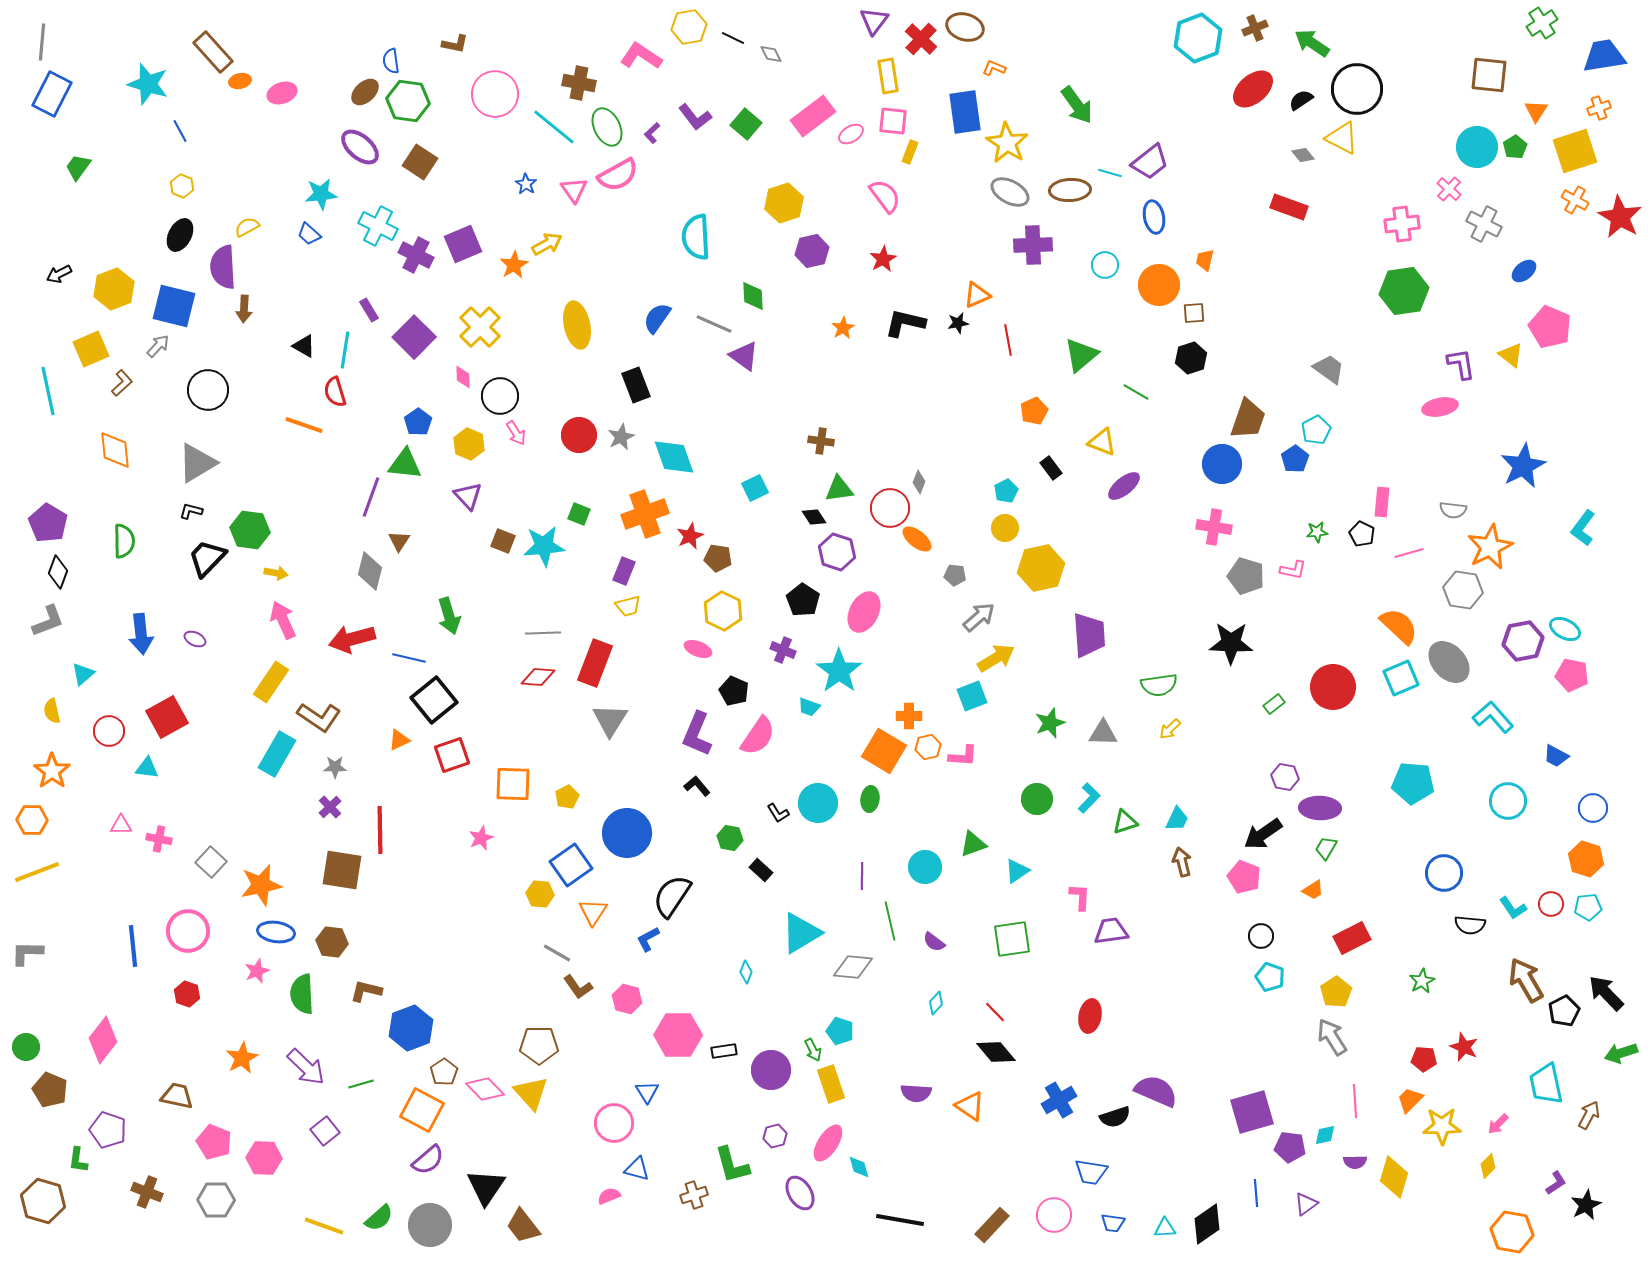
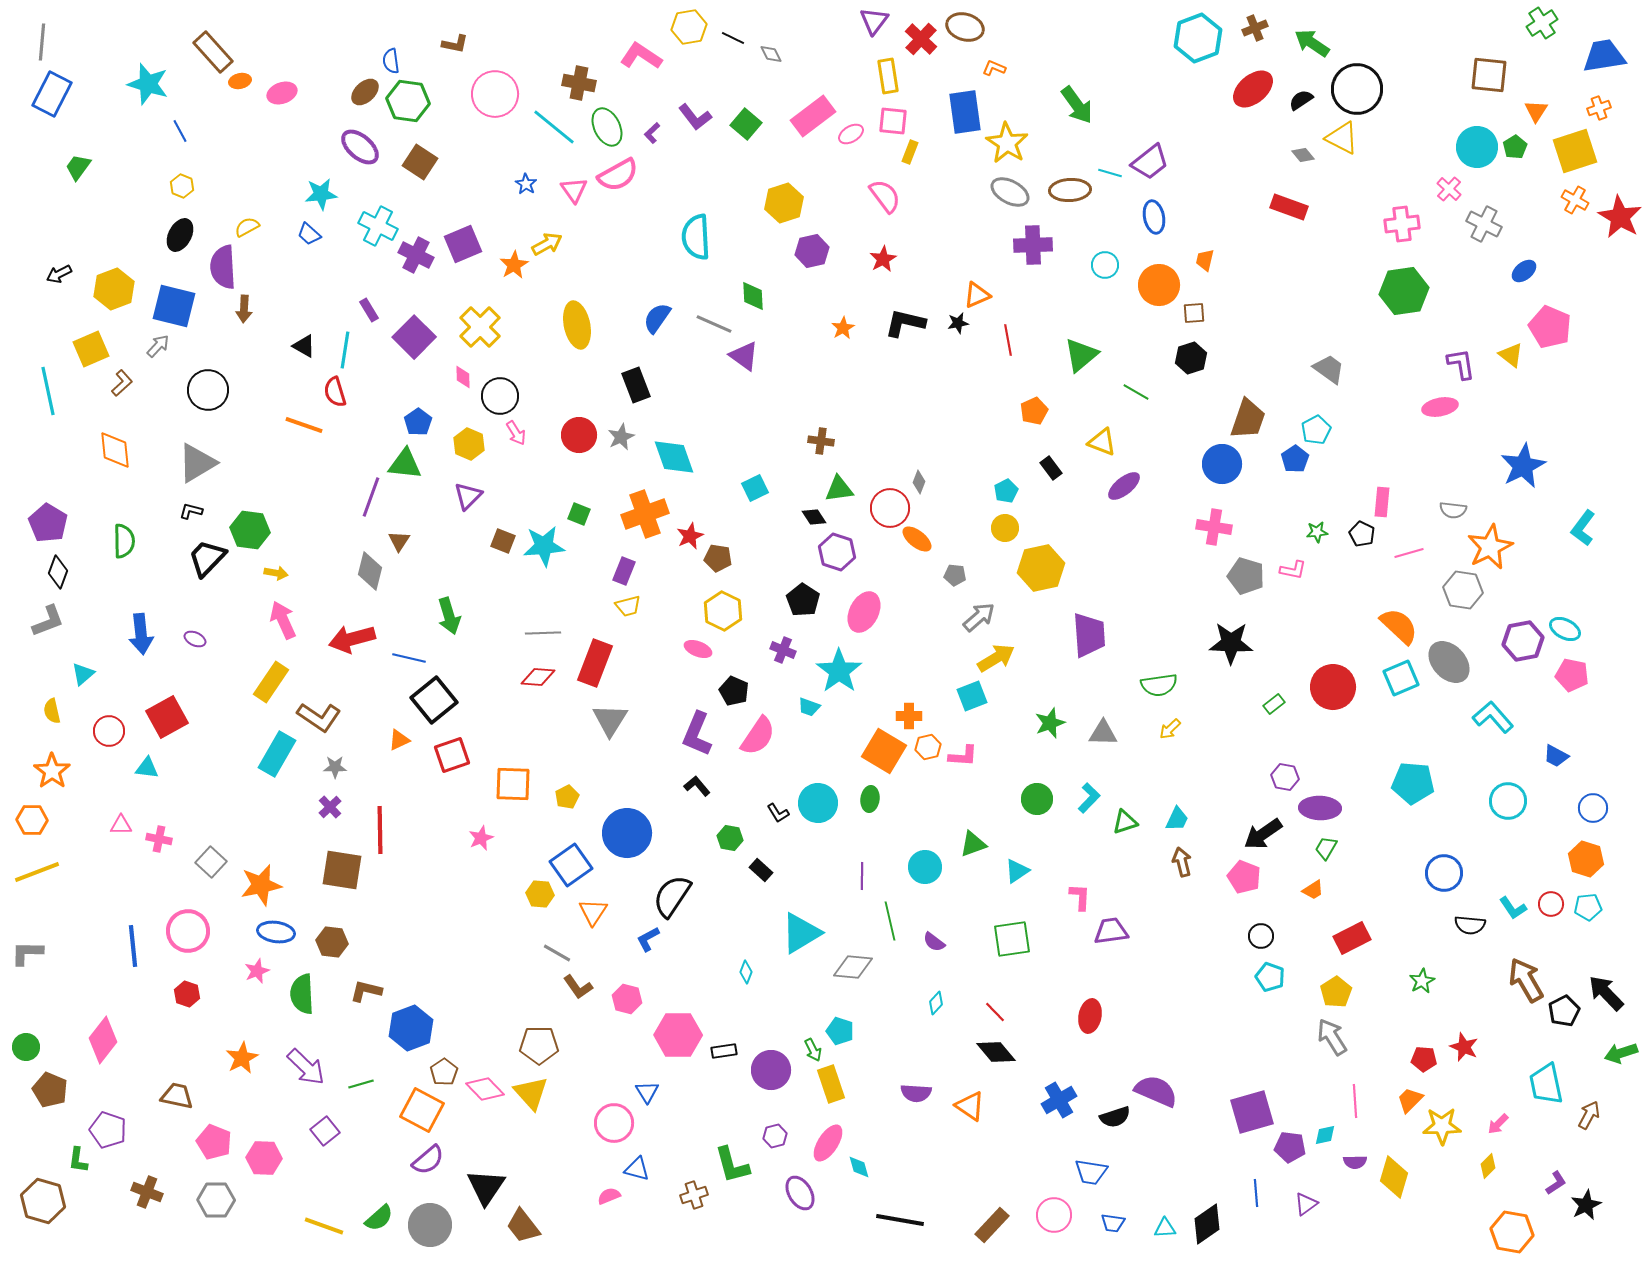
purple triangle at (468, 496): rotated 28 degrees clockwise
